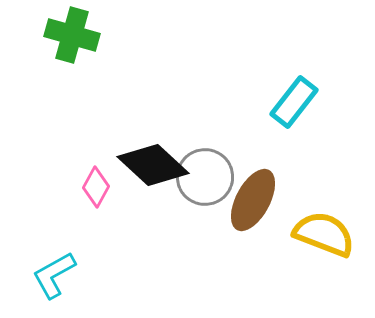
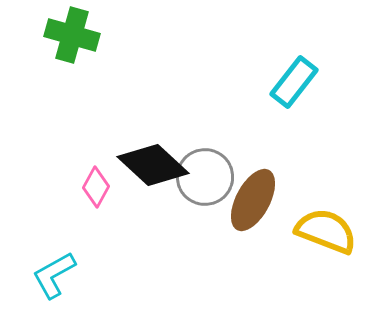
cyan rectangle: moved 20 px up
yellow semicircle: moved 2 px right, 3 px up
